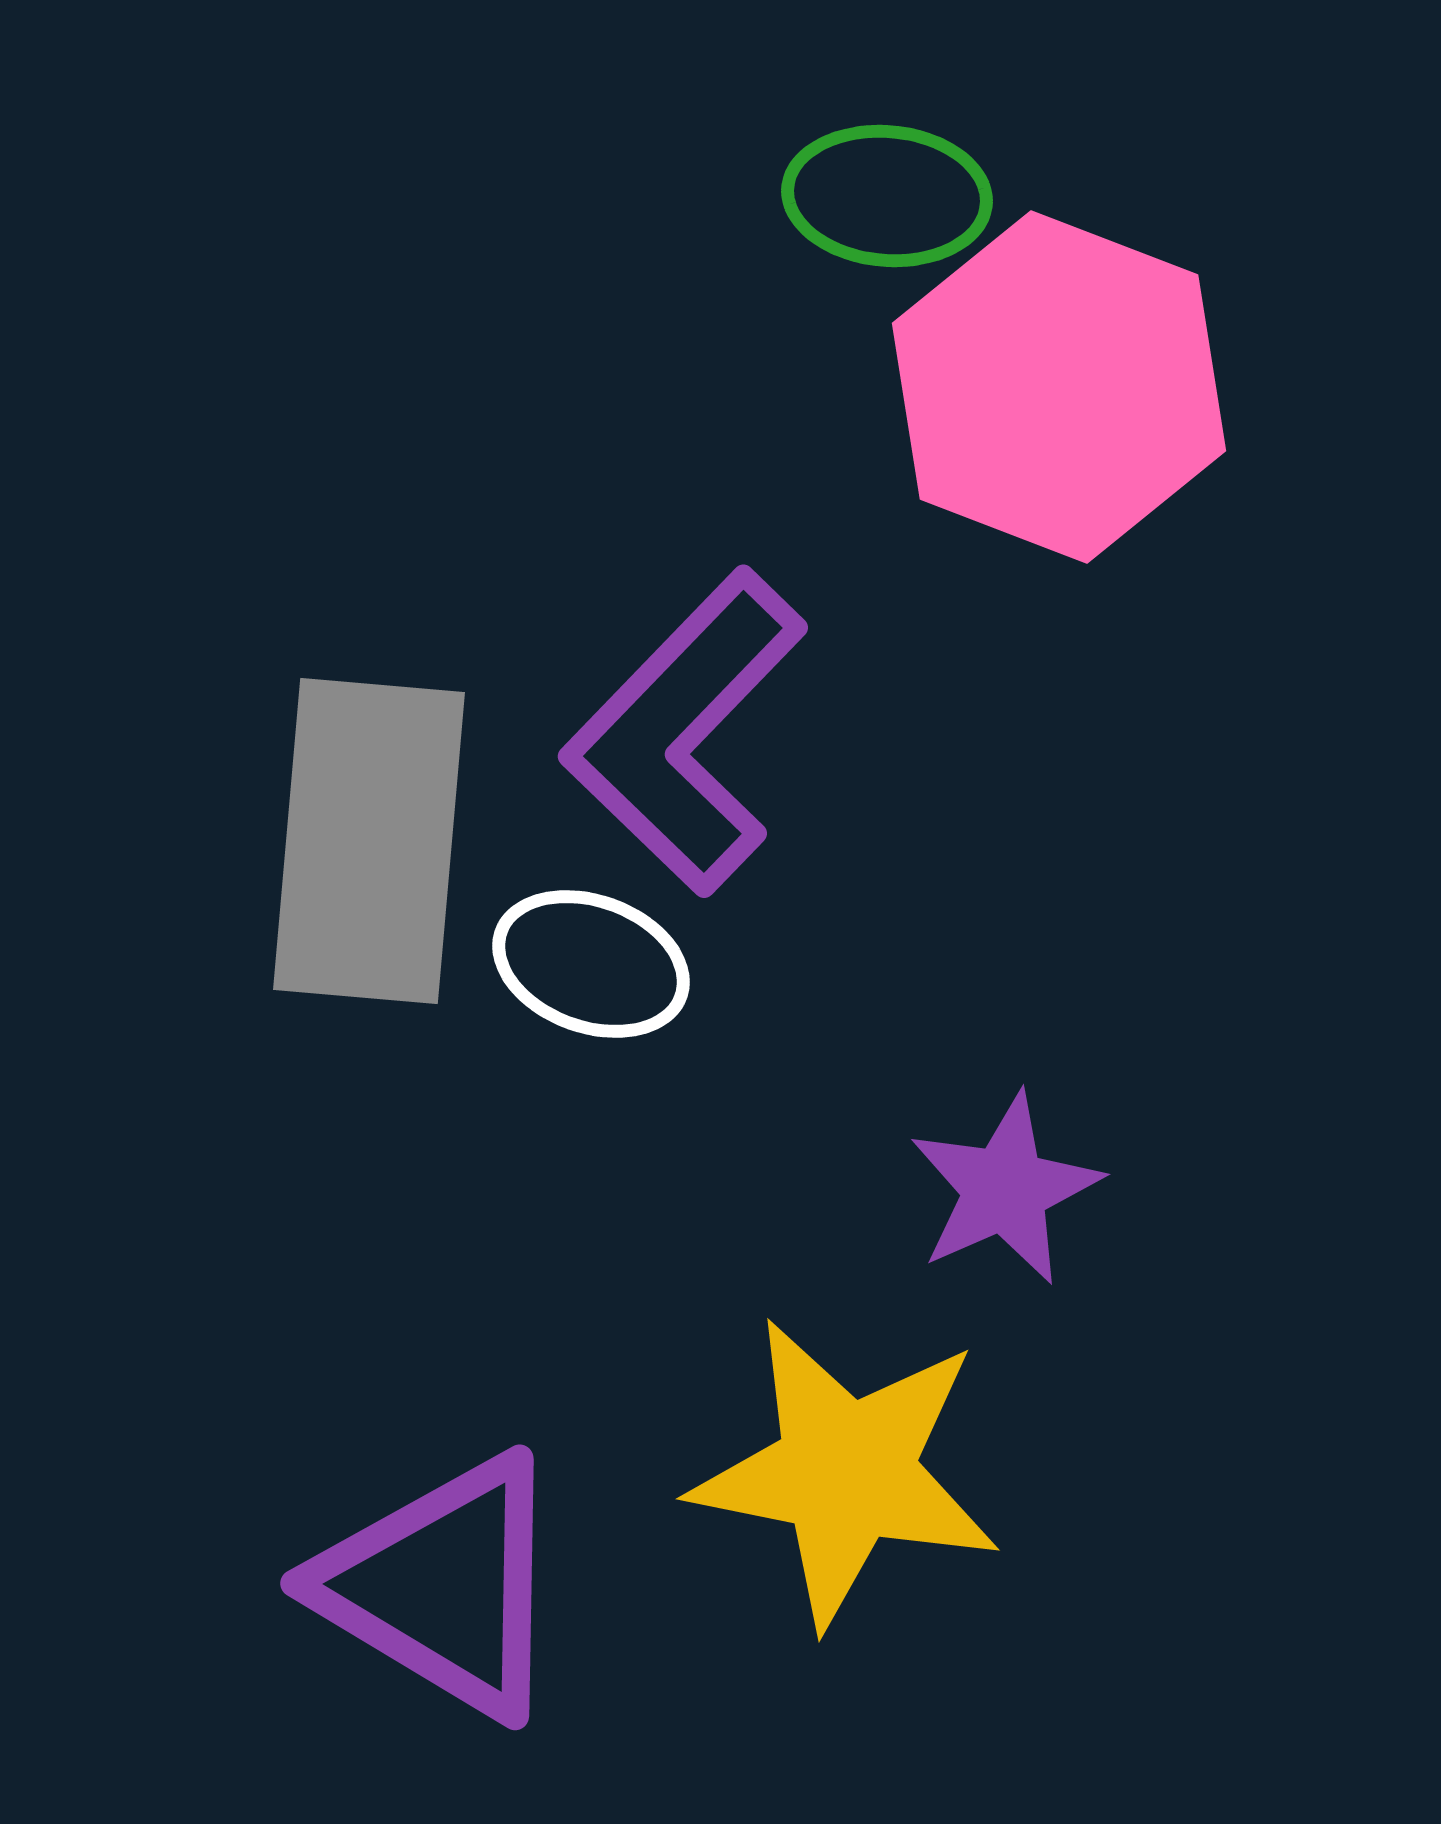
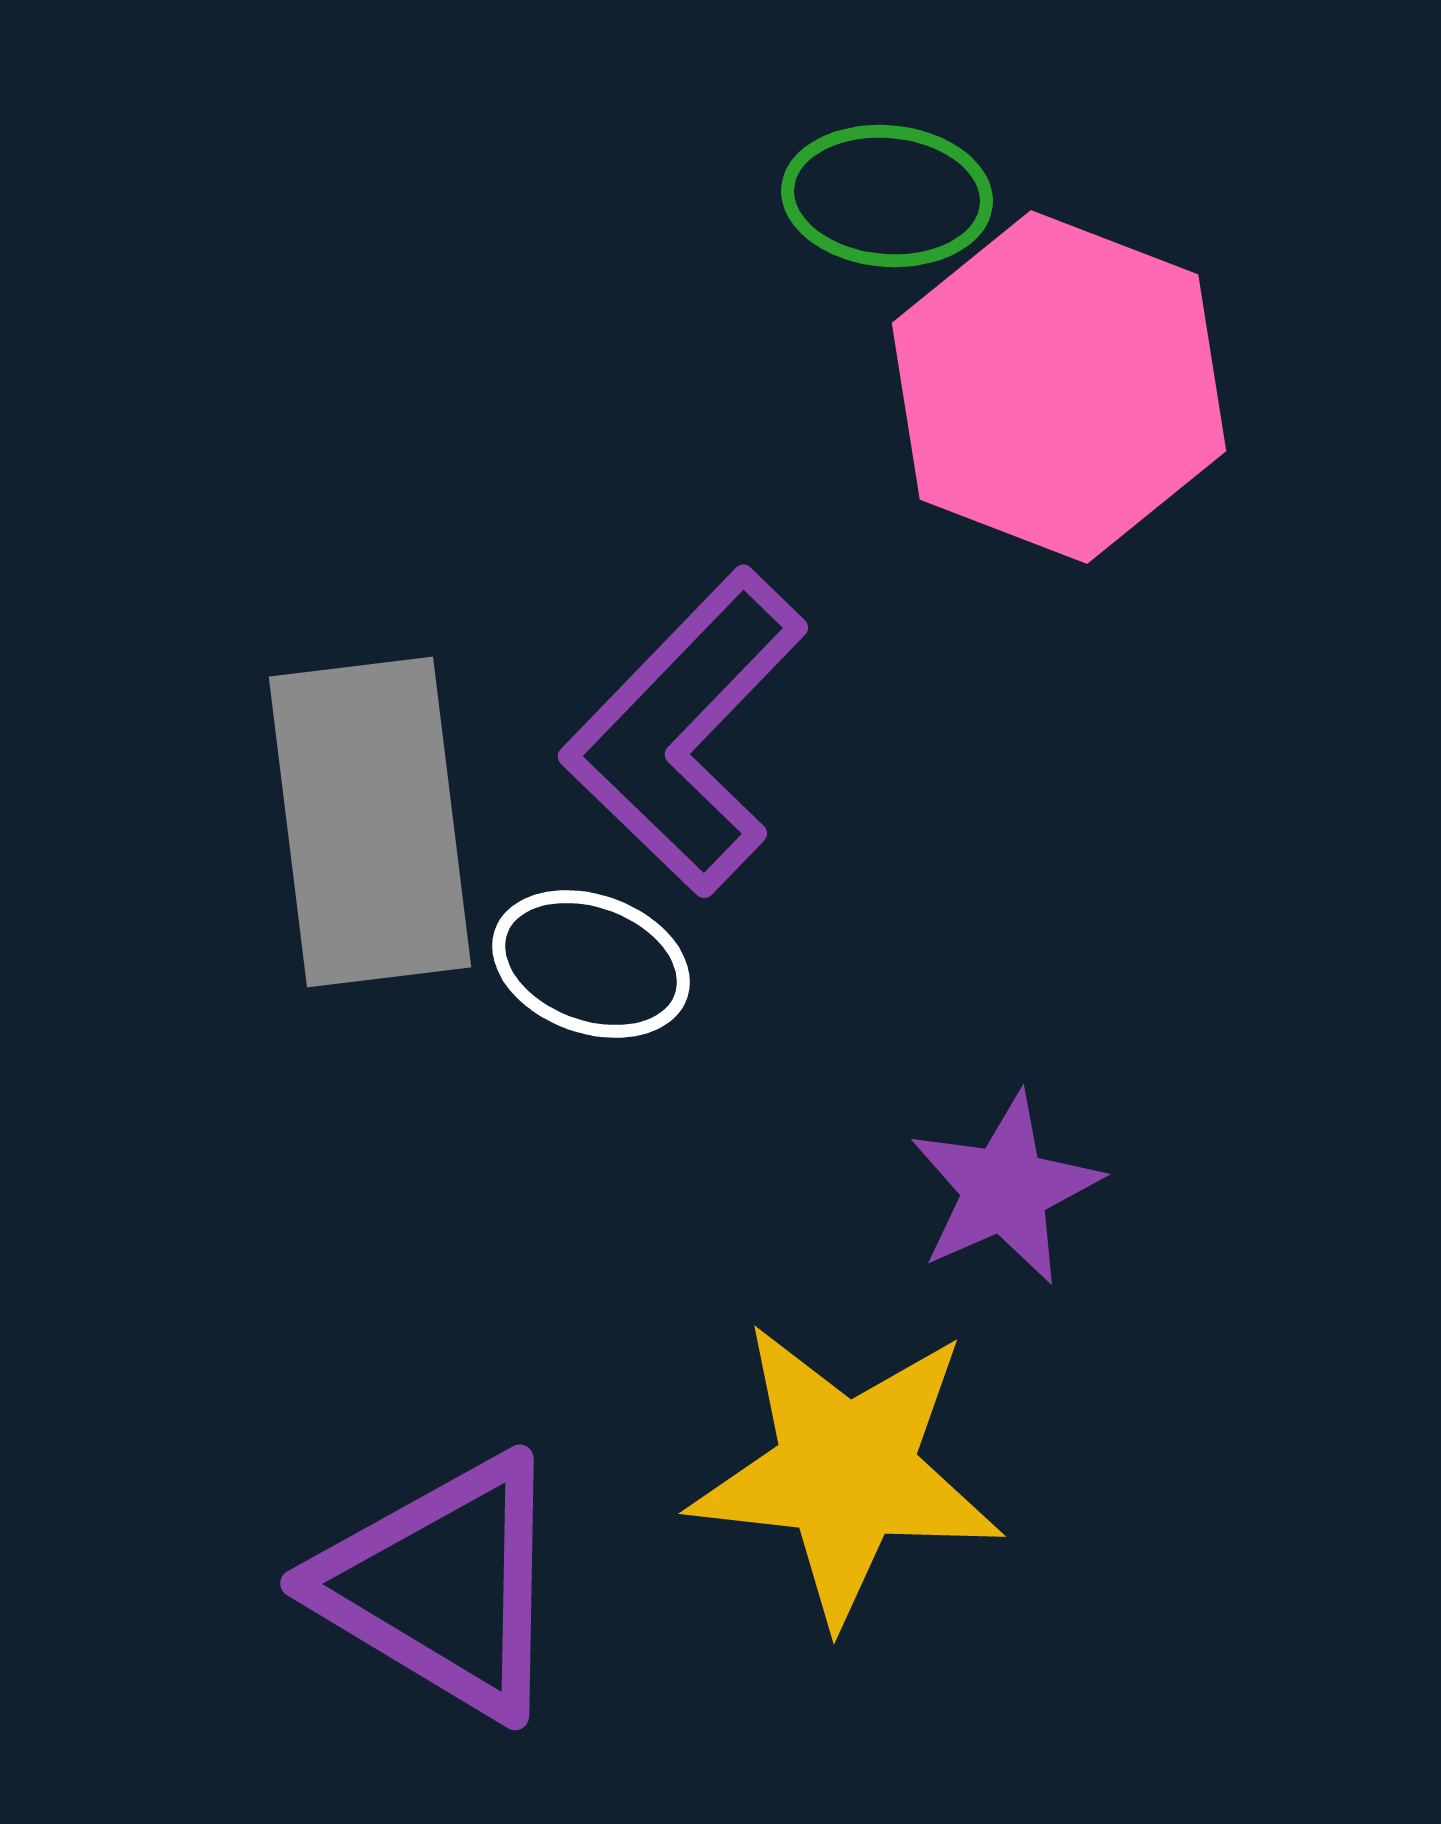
gray rectangle: moved 1 px right, 19 px up; rotated 12 degrees counterclockwise
yellow star: rotated 5 degrees counterclockwise
